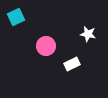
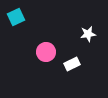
white star: rotated 21 degrees counterclockwise
pink circle: moved 6 px down
